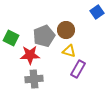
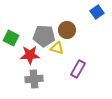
brown circle: moved 1 px right
gray pentagon: rotated 25 degrees clockwise
yellow triangle: moved 12 px left, 3 px up
